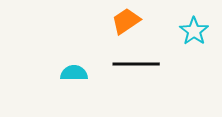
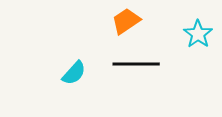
cyan star: moved 4 px right, 3 px down
cyan semicircle: rotated 132 degrees clockwise
